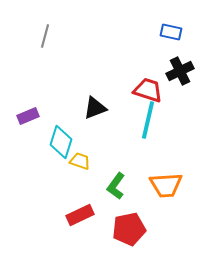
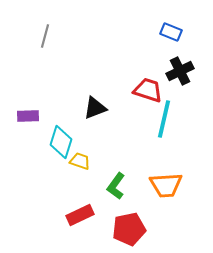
blue rectangle: rotated 10 degrees clockwise
purple rectangle: rotated 20 degrees clockwise
cyan line: moved 16 px right, 1 px up
